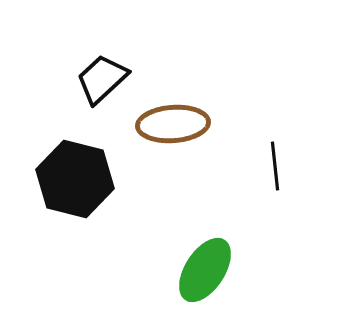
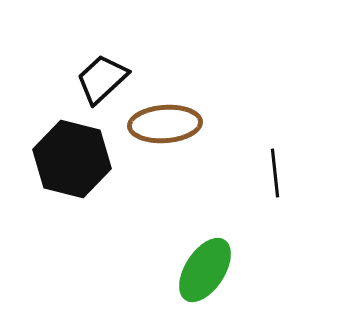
brown ellipse: moved 8 px left
black line: moved 7 px down
black hexagon: moved 3 px left, 20 px up
